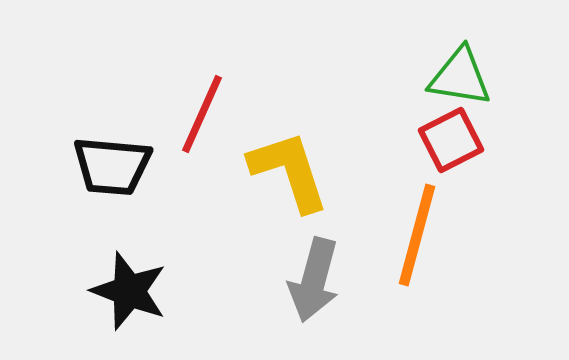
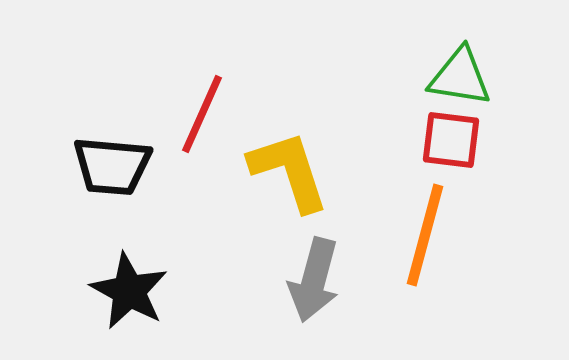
red square: rotated 34 degrees clockwise
orange line: moved 8 px right
black star: rotated 8 degrees clockwise
